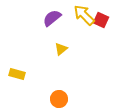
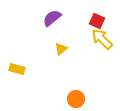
yellow arrow: moved 18 px right, 24 px down
red square: moved 4 px left, 1 px down
yellow rectangle: moved 5 px up
orange circle: moved 17 px right
